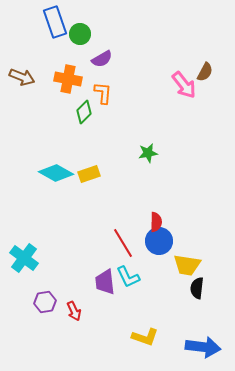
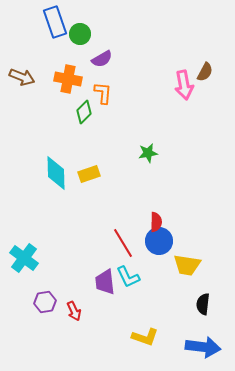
pink arrow: rotated 28 degrees clockwise
cyan diamond: rotated 60 degrees clockwise
black semicircle: moved 6 px right, 16 px down
